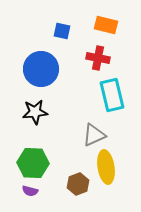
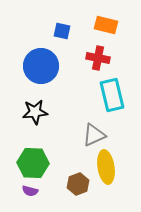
blue circle: moved 3 px up
